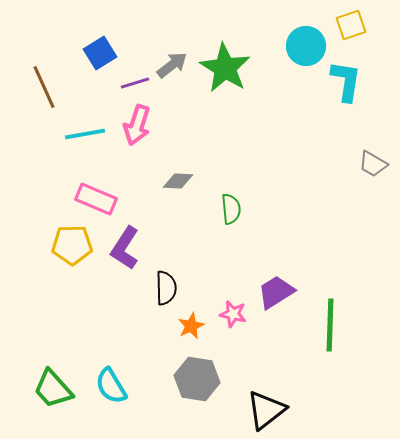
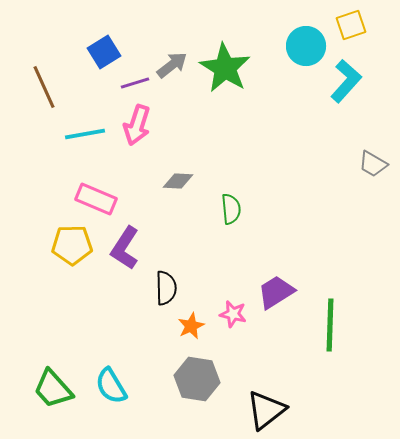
blue square: moved 4 px right, 1 px up
cyan L-shape: rotated 33 degrees clockwise
